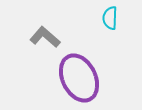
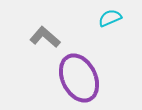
cyan semicircle: rotated 65 degrees clockwise
